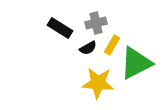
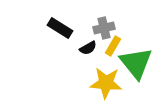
gray cross: moved 8 px right, 5 px down
yellow rectangle: moved 1 px right, 1 px down
green triangle: rotated 42 degrees counterclockwise
yellow star: moved 8 px right
